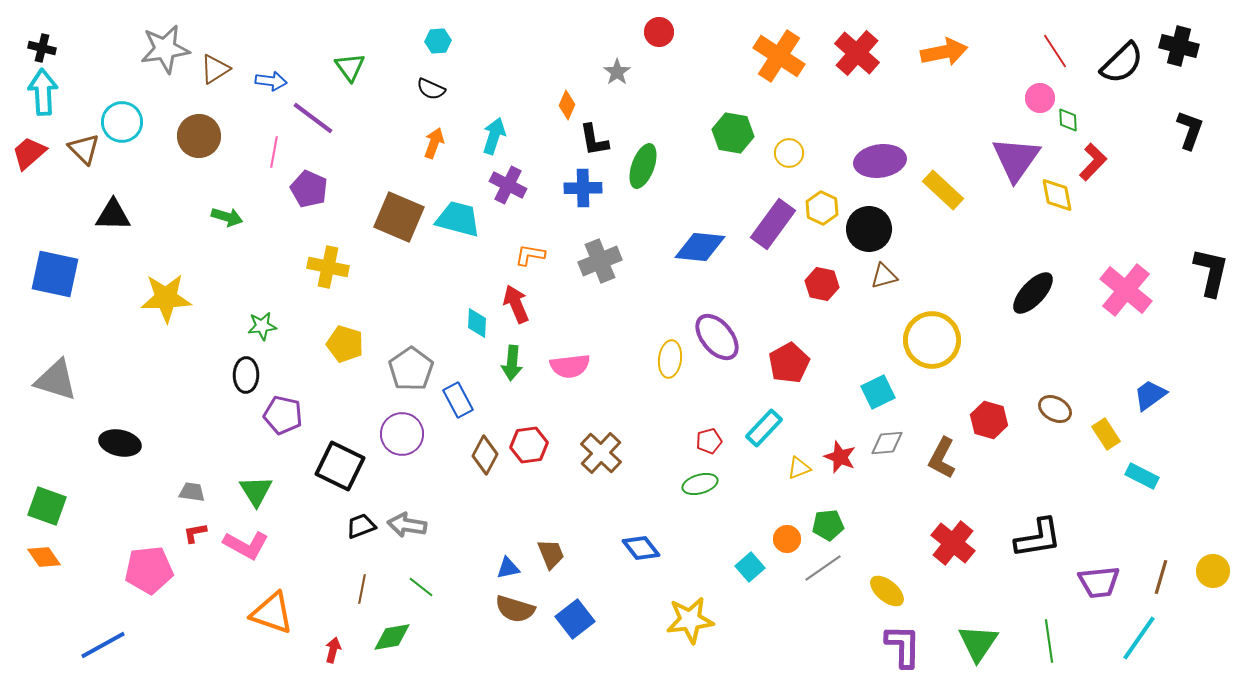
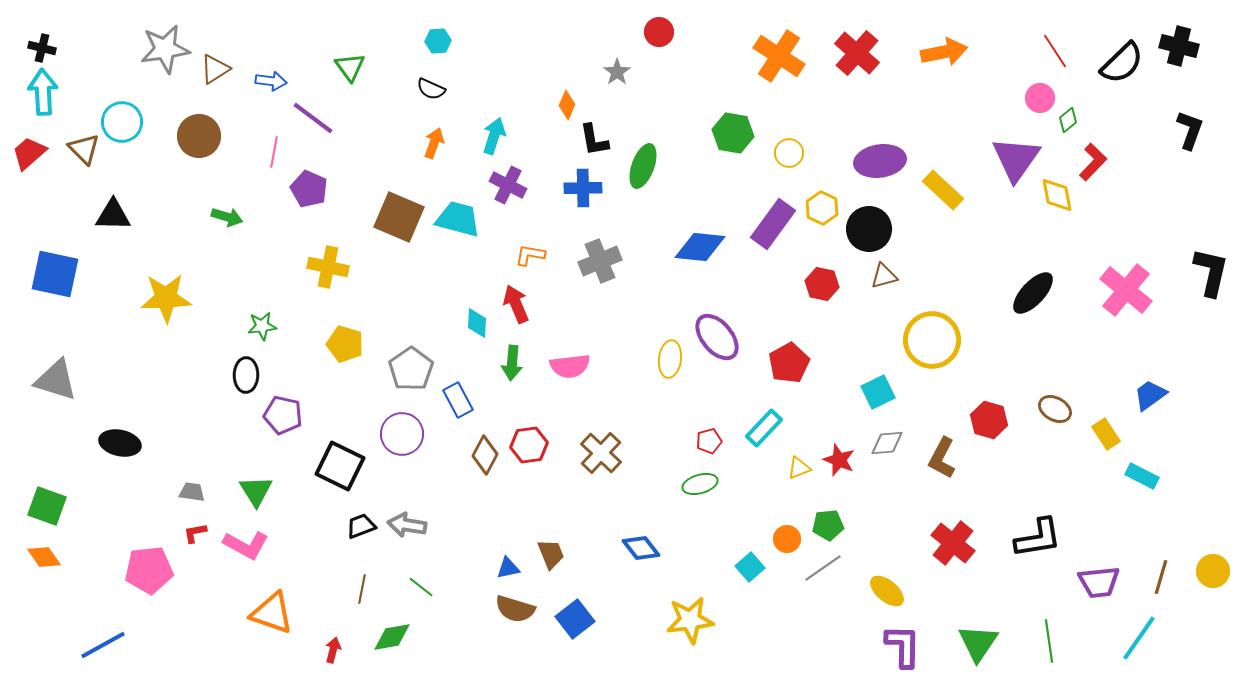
green diamond at (1068, 120): rotated 55 degrees clockwise
red star at (840, 457): moved 1 px left, 3 px down
